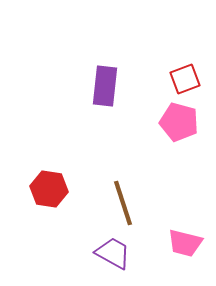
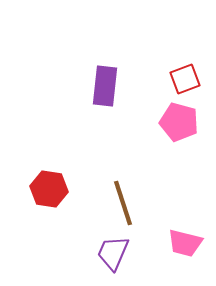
purple trapezoid: rotated 96 degrees counterclockwise
